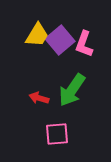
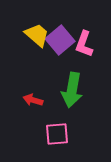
yellow trapezoid: rotated 80 degrees counterclockwise
green arrow: rotated 24 degrees counterclockwise
red arrow: moved 6 px left, 2 px down
